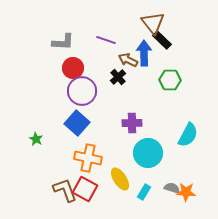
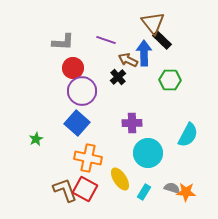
green star: rotated 16 degrees clockwise
